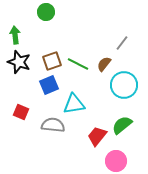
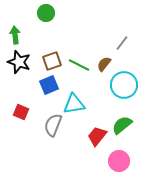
green circle: moved 1 px down
green line: moved 1 px right, 1 px down
gray semicircle: rotated 75 degrees counterclockwise
pink circle: moved 3 px right
